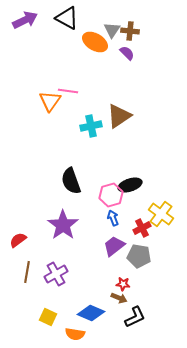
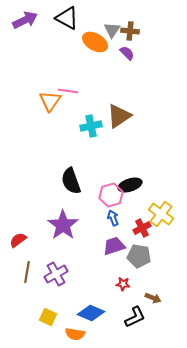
purple trapezoid: rotated 20 degrees clockwise
brown arrow: moved 34 px right
